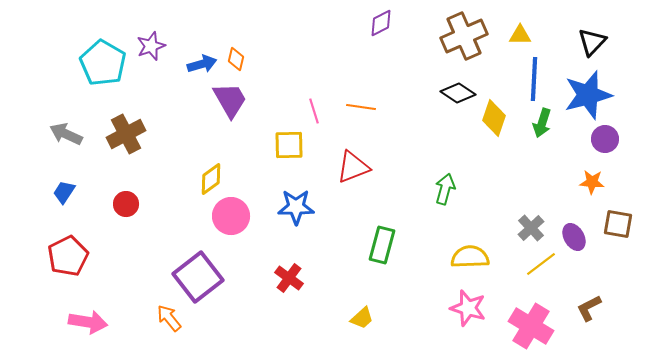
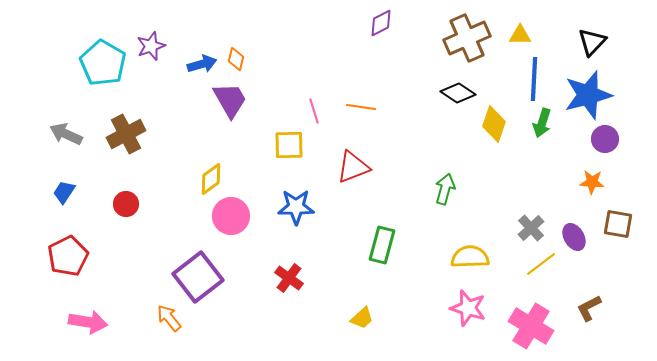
brown cross at (464, 36): moved 3 px right, 2 px down
yellow diamond at (494, 118): moved 6 px down
